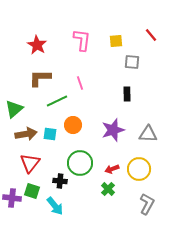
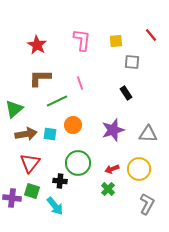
black rectangle: moved 1 px left, 1 px up; rotated 32 degrees counterclockwise
green circle: moved 2 px left
